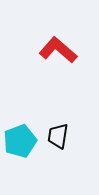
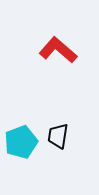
cyan pentagon: moved 1 px right, 1 px down
